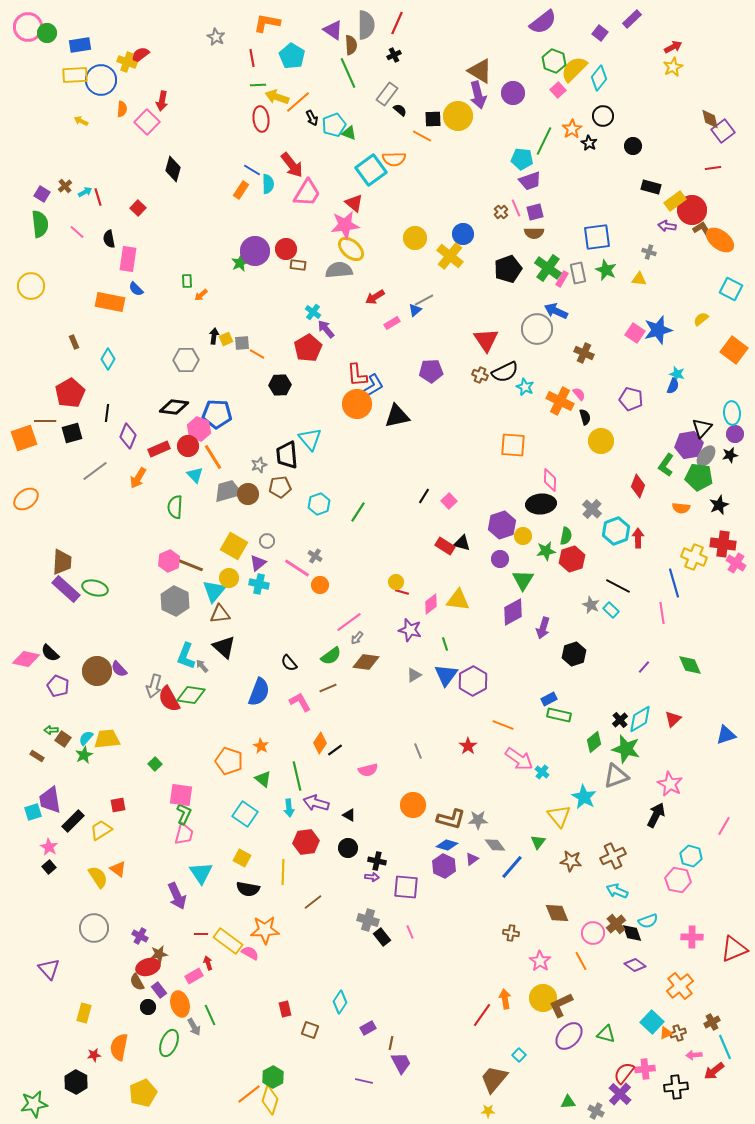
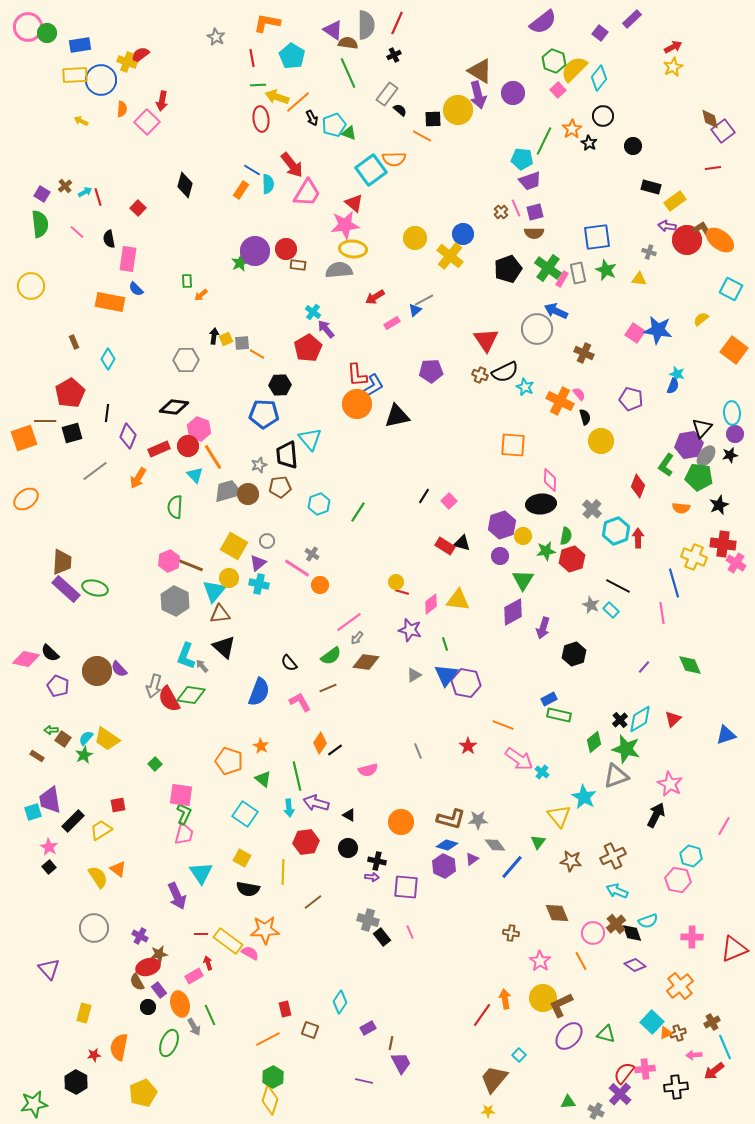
brown semicircle at (351, 45): moved 3 px left, 2 px up; rotated 78 degrees counterclockwise
yellow circle at (458, 116): moved 6 px up
black diamond at (173, 169): moved 12 px right, 16 px down
red circle at (692, 210): moved 5 px left, 30 px down
yellow ellipse at (351, 249): moved 2 px right; rotated 36 degrees counterclockwise
blue star at (658, 330): rotated 24 degrees clockwise
blue pentagon at (217, 414): moved 47 px right
gray cross at (315, 556): moved 3 px left, 2 px up
purple circle at (500, 559): moved 3 px up
purple hexagon at (473, 681): moved 7 px left, 2 px down; rotated 20 degrees counterclockwise
yellow trapezoid at (107, 739): rotated 140 degrees counterclockwise
orange circle at (413, 805): moved 12 px left, 17 px down
orange line at (249, 1094): moved 19 px right, 55 px up; rotated 10 degrees clockwise
